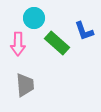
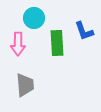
green rectangle: rotated 45 degrees clockwise
